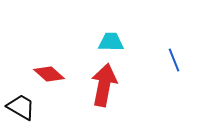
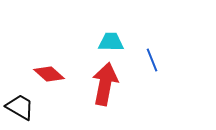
blue line: moved 22 px left
red arrow: moved 1 px right, 1 px up
black trapezoid: moved 1 px left
